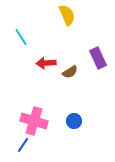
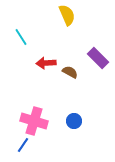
purple rectangle: rotated 20 degrees counterclockwise
brown semicircle: rotated 119 degrees counterclockwise
